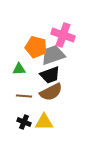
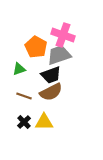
orange pentagon: rotated 15 degrees clockwise
gray trapezoid: moved 6 px right
green triangle: rotated 16 degrees counterclockwise
black trapezoid: moved 1 px right
brown line: rotated 14 degrees clockwise
black cross: rotated 24 degrees clockwise
